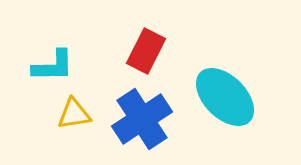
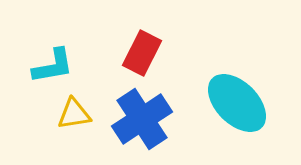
red rectangle: moved 4 px left, 2 px down
cyan L-shape: rotated 9 degrees counterclockwise
cyan ellipse: moved 12 px right, 6 px down
